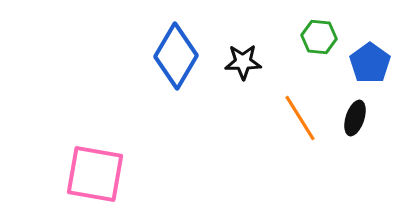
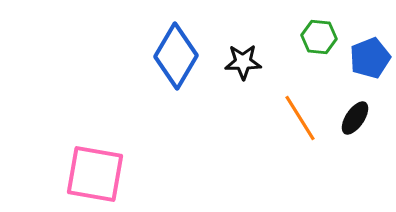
blue pentagon: moved 5 px up; rotated 15 degrees clockwise
black ellipse: rotated 16 degrees clockwise
